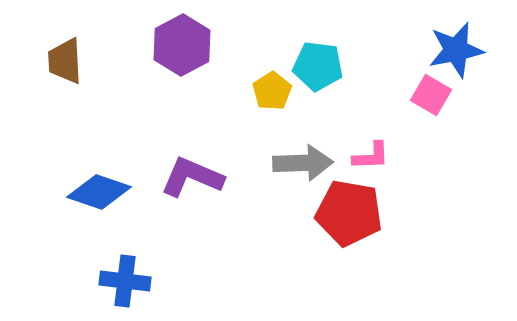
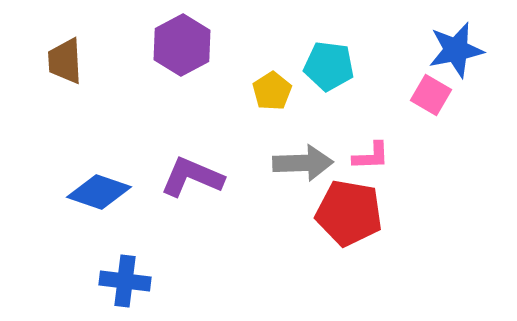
cyan pentagon: moved 11 px right
